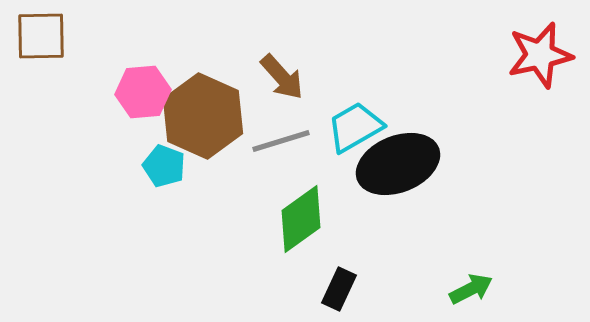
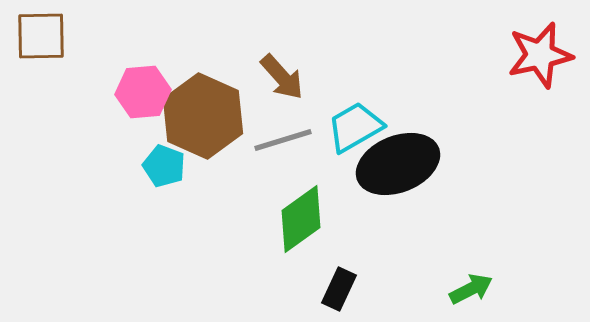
gray line: moved 2 px right, 1 px up
